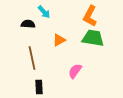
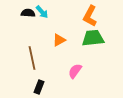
cyan arrow: moved 2 px left
black semicircle: moved 11 px up
green trapezoid: rotated 15 degrees counterclockwise
black rectangle: rotated 24 degrees clockwise
